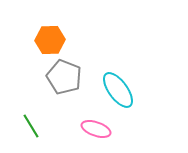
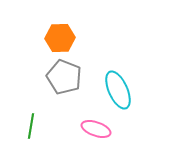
orange hexagon: moved 10 px right, 2 px up
cyan ellipse: rotated 12 degrees clockwise
green line: rotated 40 degrees clockwise
